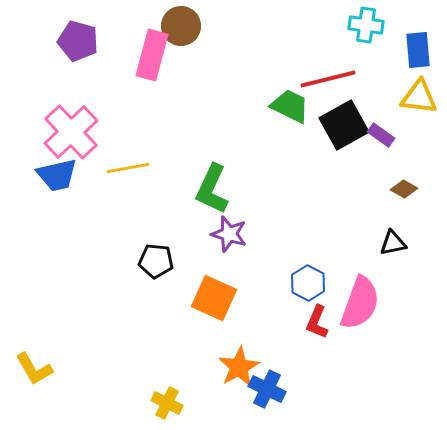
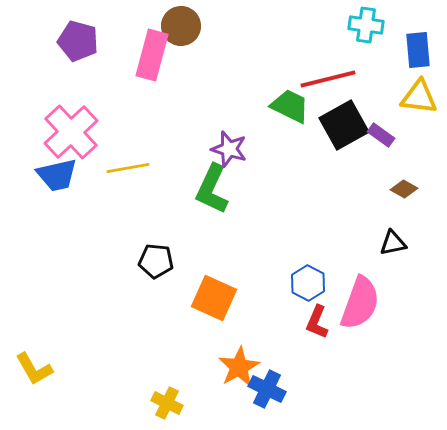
purple star: moved 85 px up
